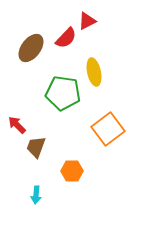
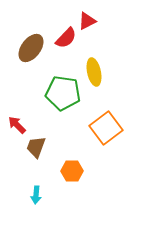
orange square: moved 2 px left, 1 px up
